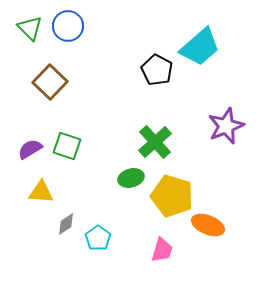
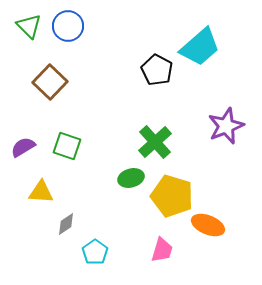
green triangle: moved 1 px left, 2 px up
purple semicircle: moved 7 px left, 2 px up
cyan pentagon: moved 3 px left, 14 px down
